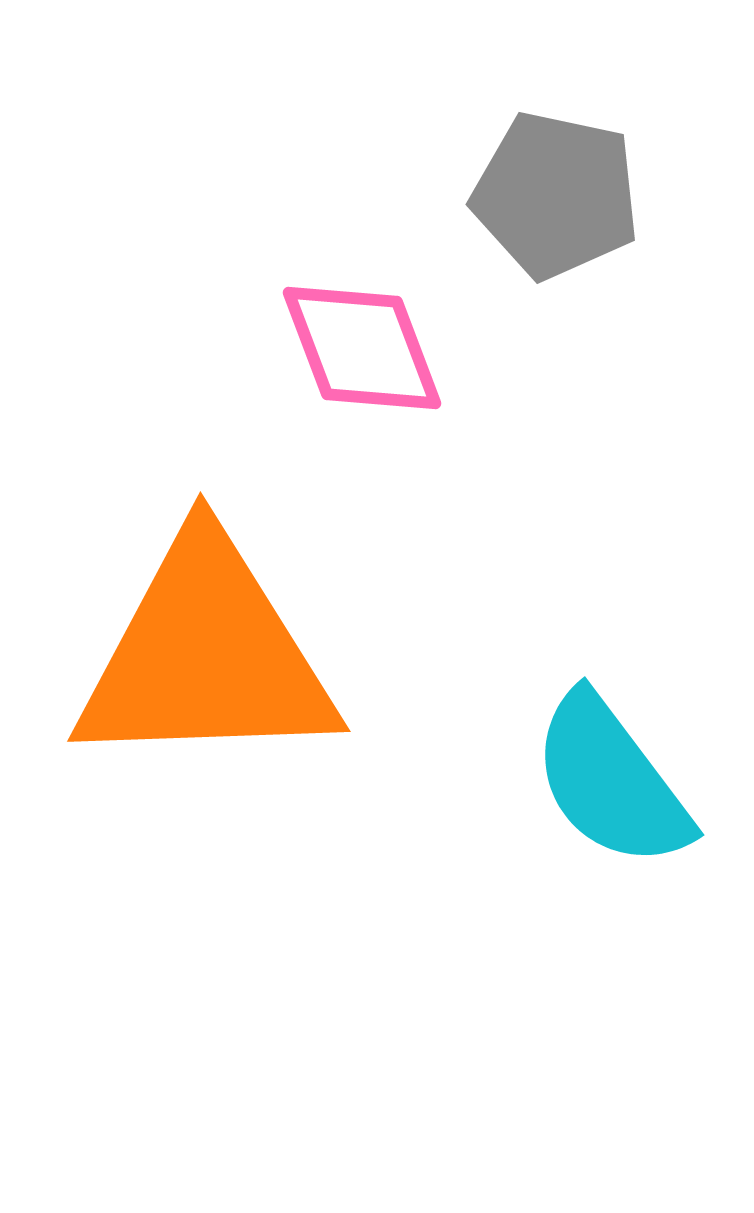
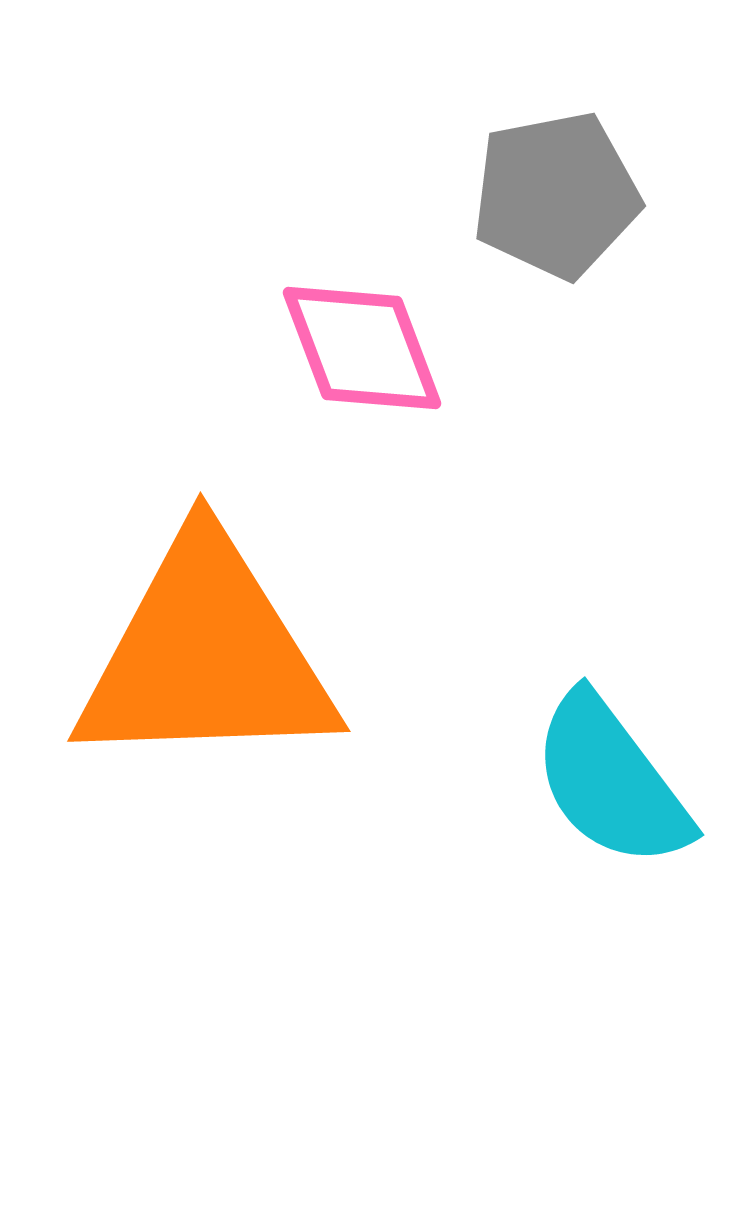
gray pentagon: rotated 23 degrees counterclockwise
